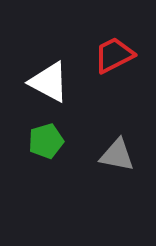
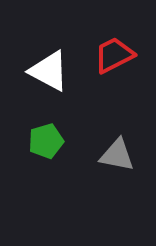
white triangle: moved 11 px up
